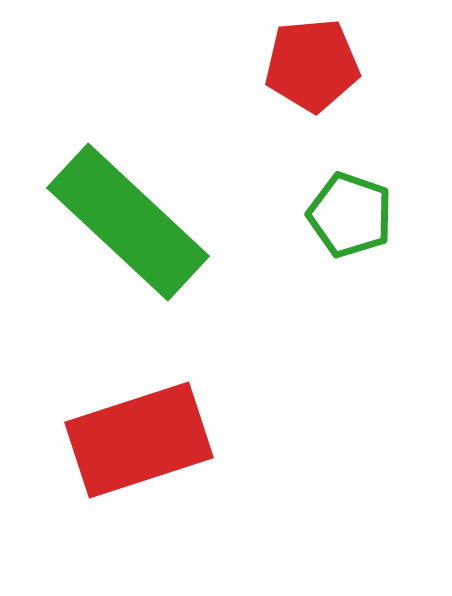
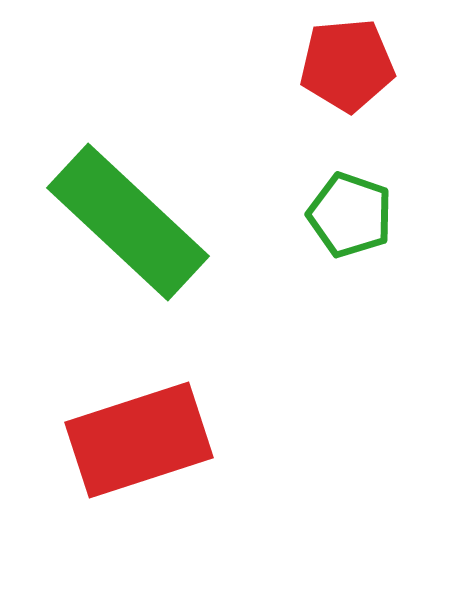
red pentagon: moved 35 px right
